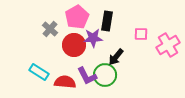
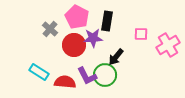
pink pentagon: rotated 15 degrees counterclockwise
